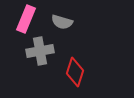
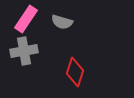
pink rectangle: rotated 12 degrees clockwise
gray cross: moved 16 px left
